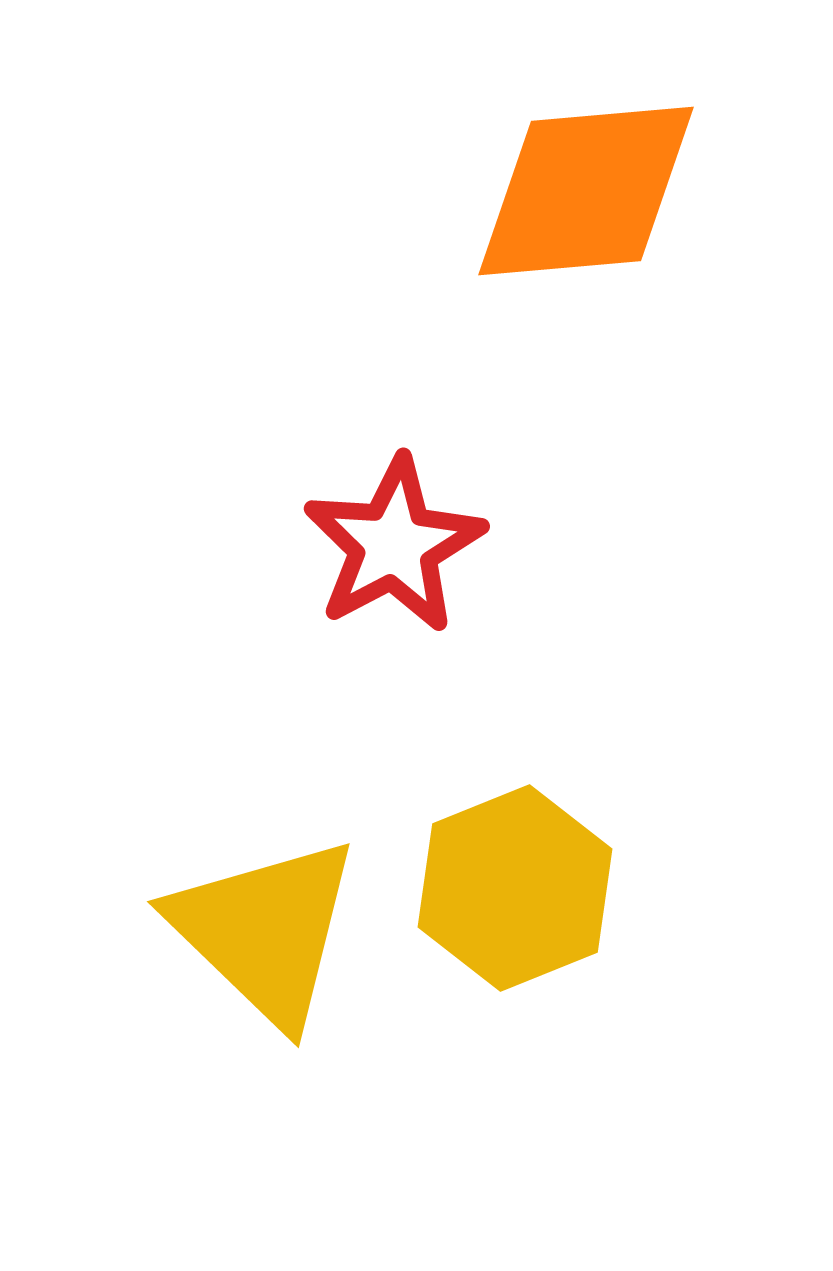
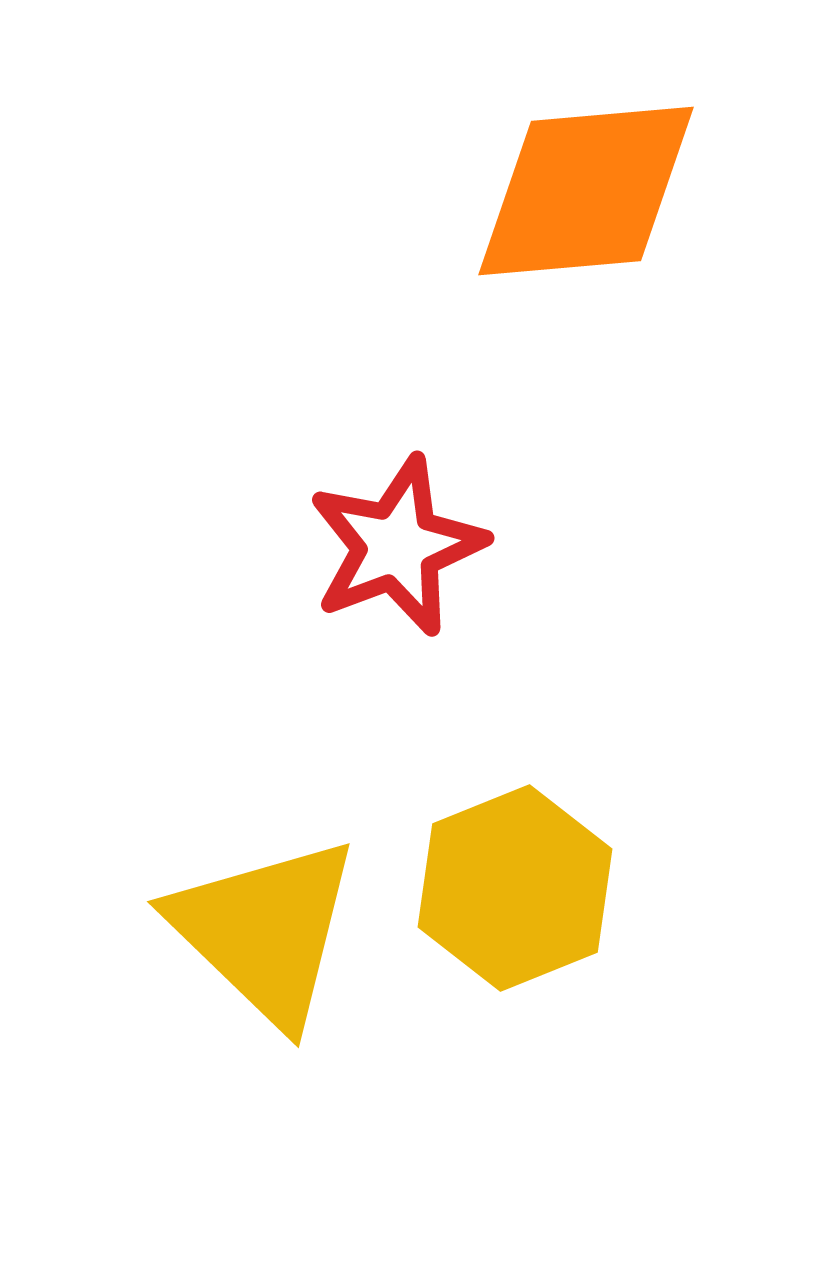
red star: moved 3 px right, 1 px down; rotated 7 degrees clockwise
